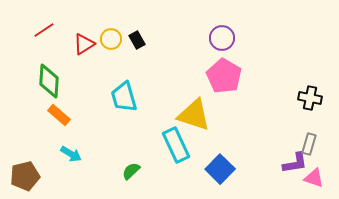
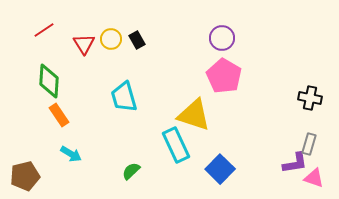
red triangle: rotated 30 degrees counterclockwise
orange rectangle: rotated 15 degrees clockwise
